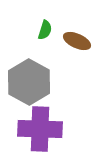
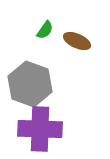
green semicircle: rotated 18 degrees clockwise
gray hexagon: moved 1 px right, 2 px down; rotated 9 degrees counterclockwise
